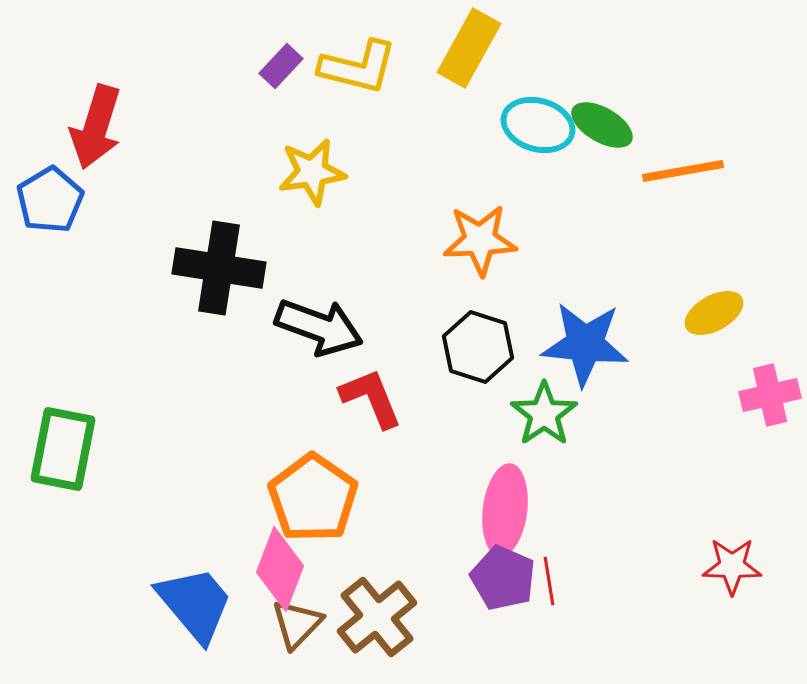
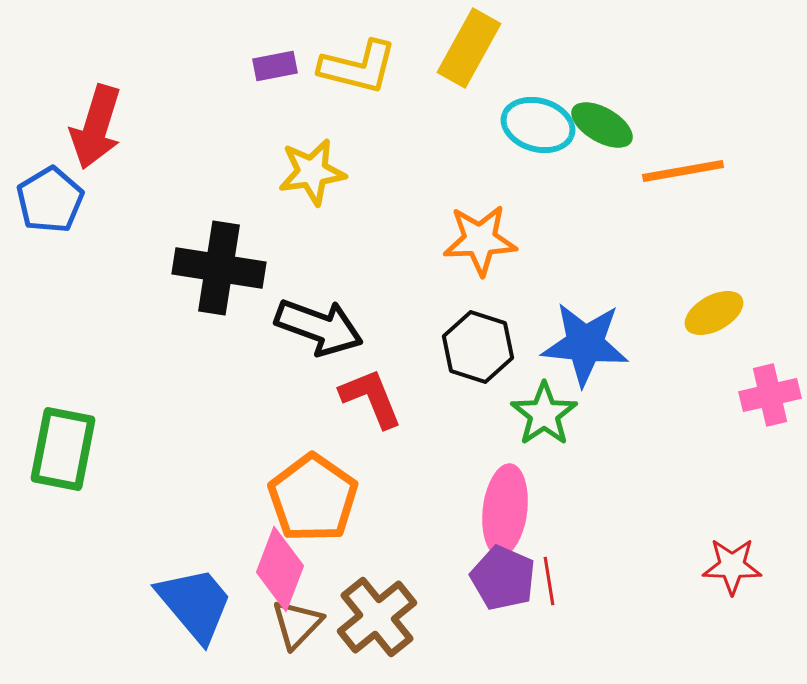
purple rectangle: moved 6 px left; rotated 36 degrees clockwise
